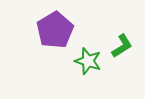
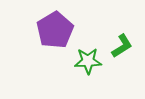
green star: rotated 20 degrees counterclockwise
